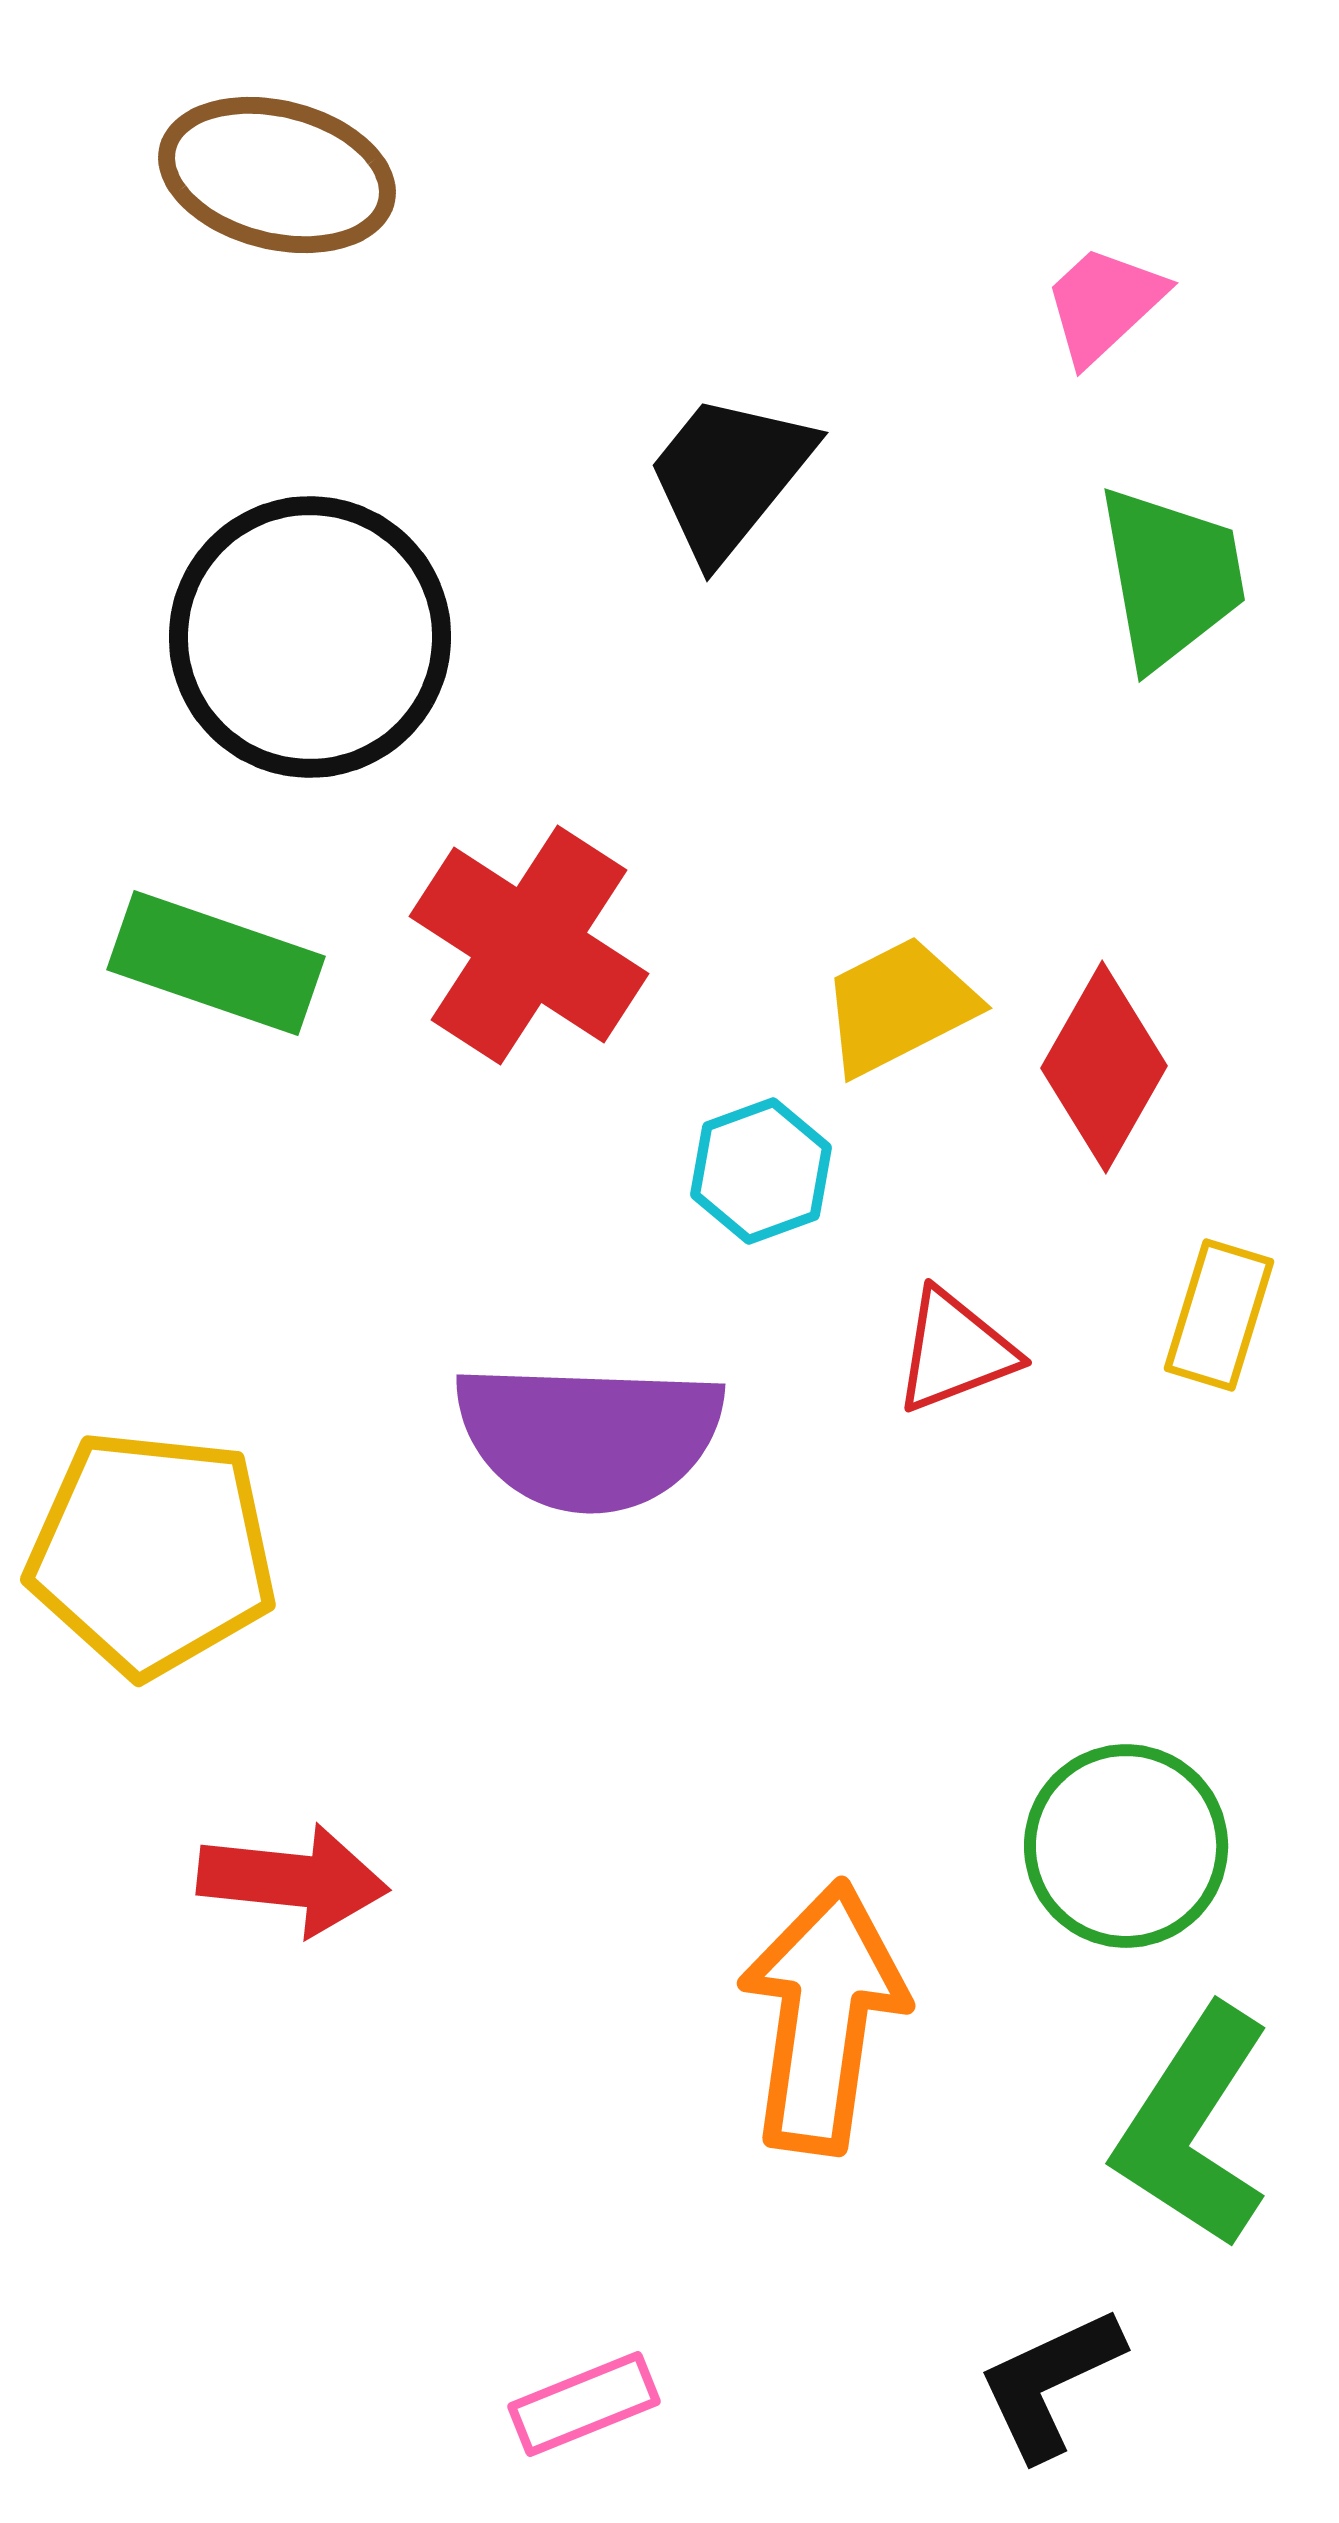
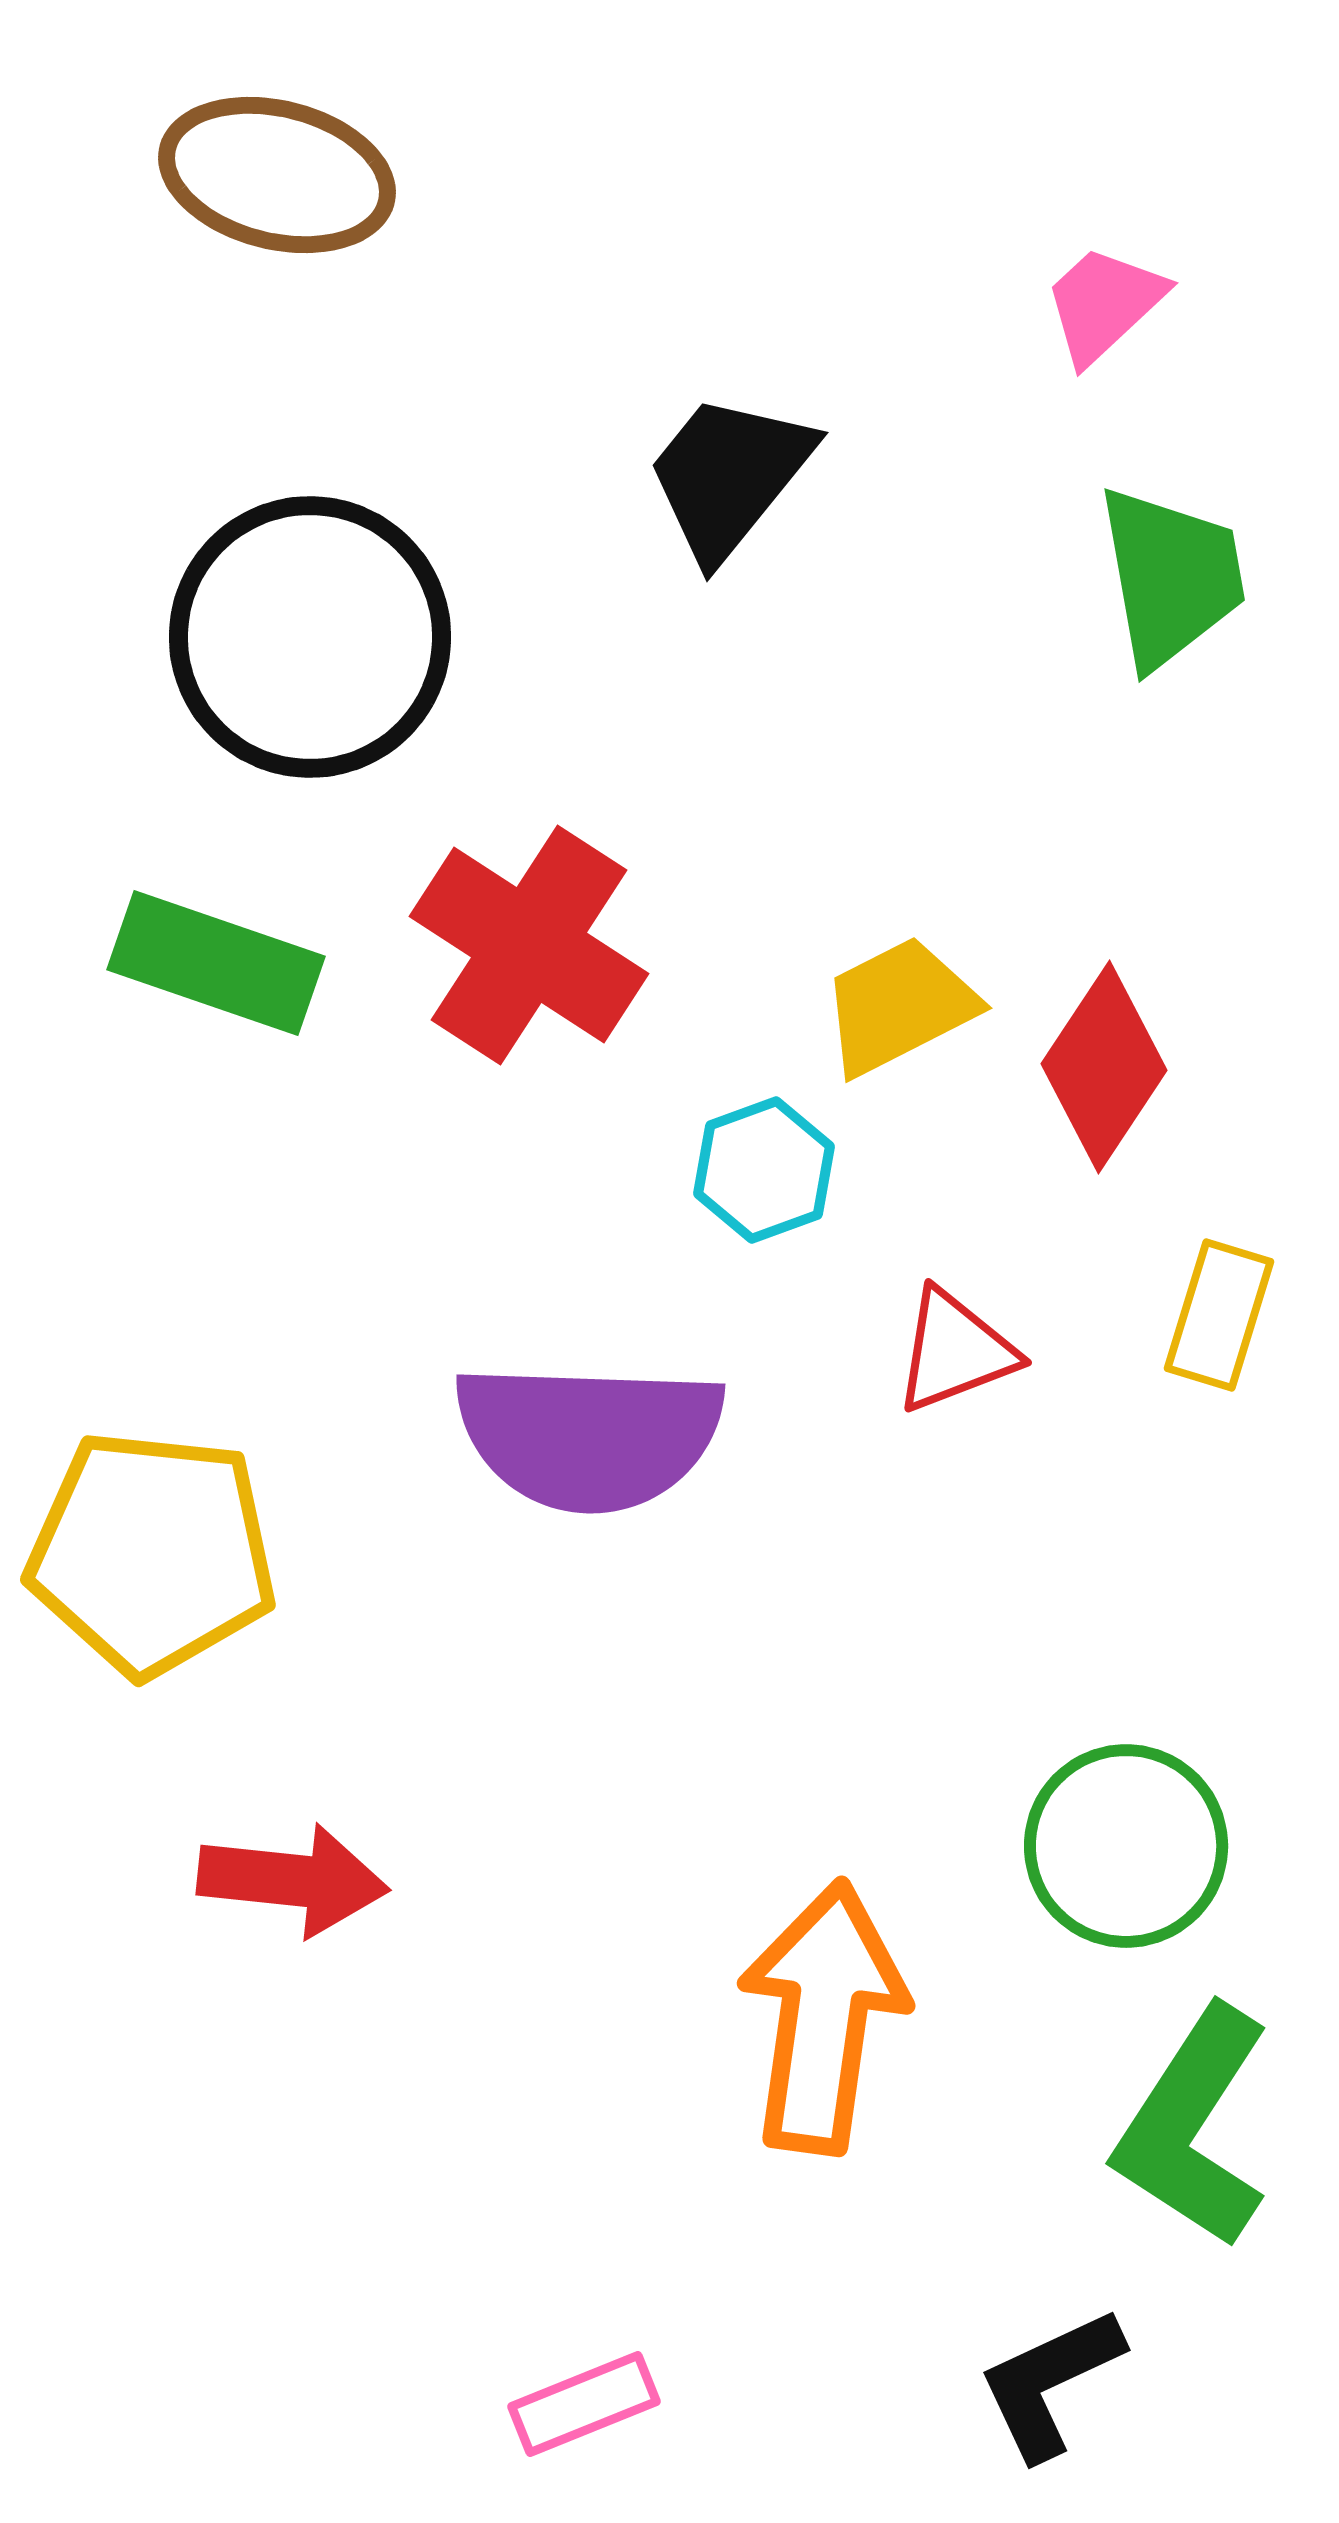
red diamond: rotated 4 degrees clockwise
cyan hexagon: moved 3 px right, 1 px up
